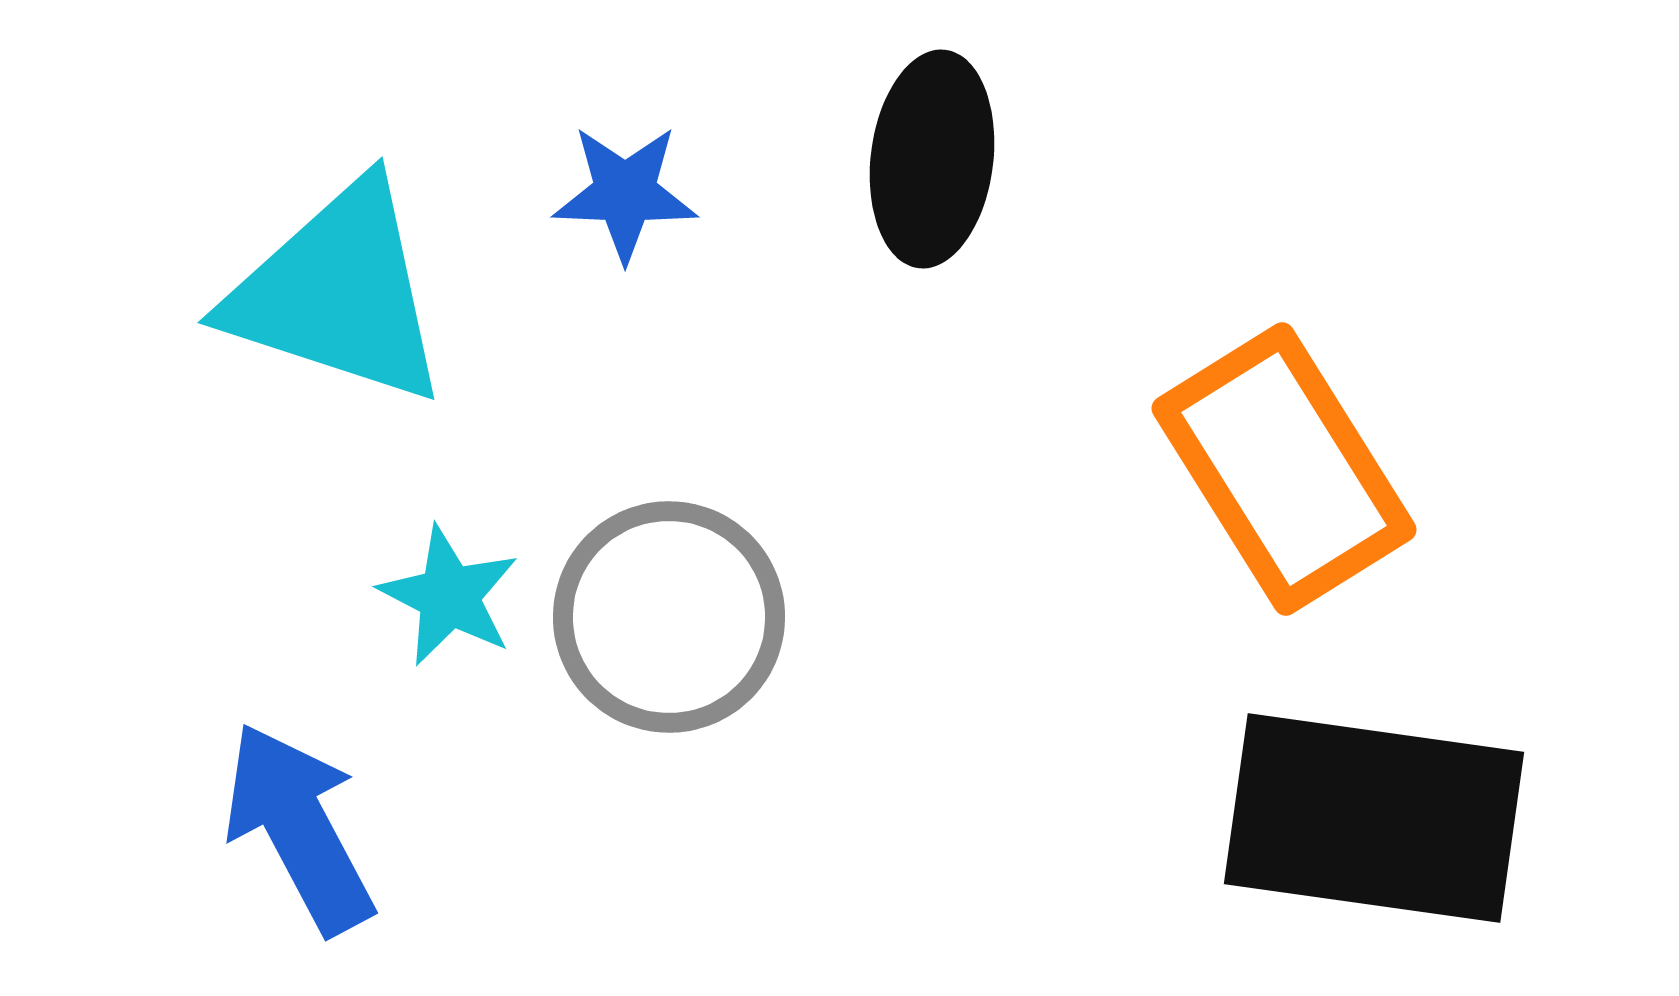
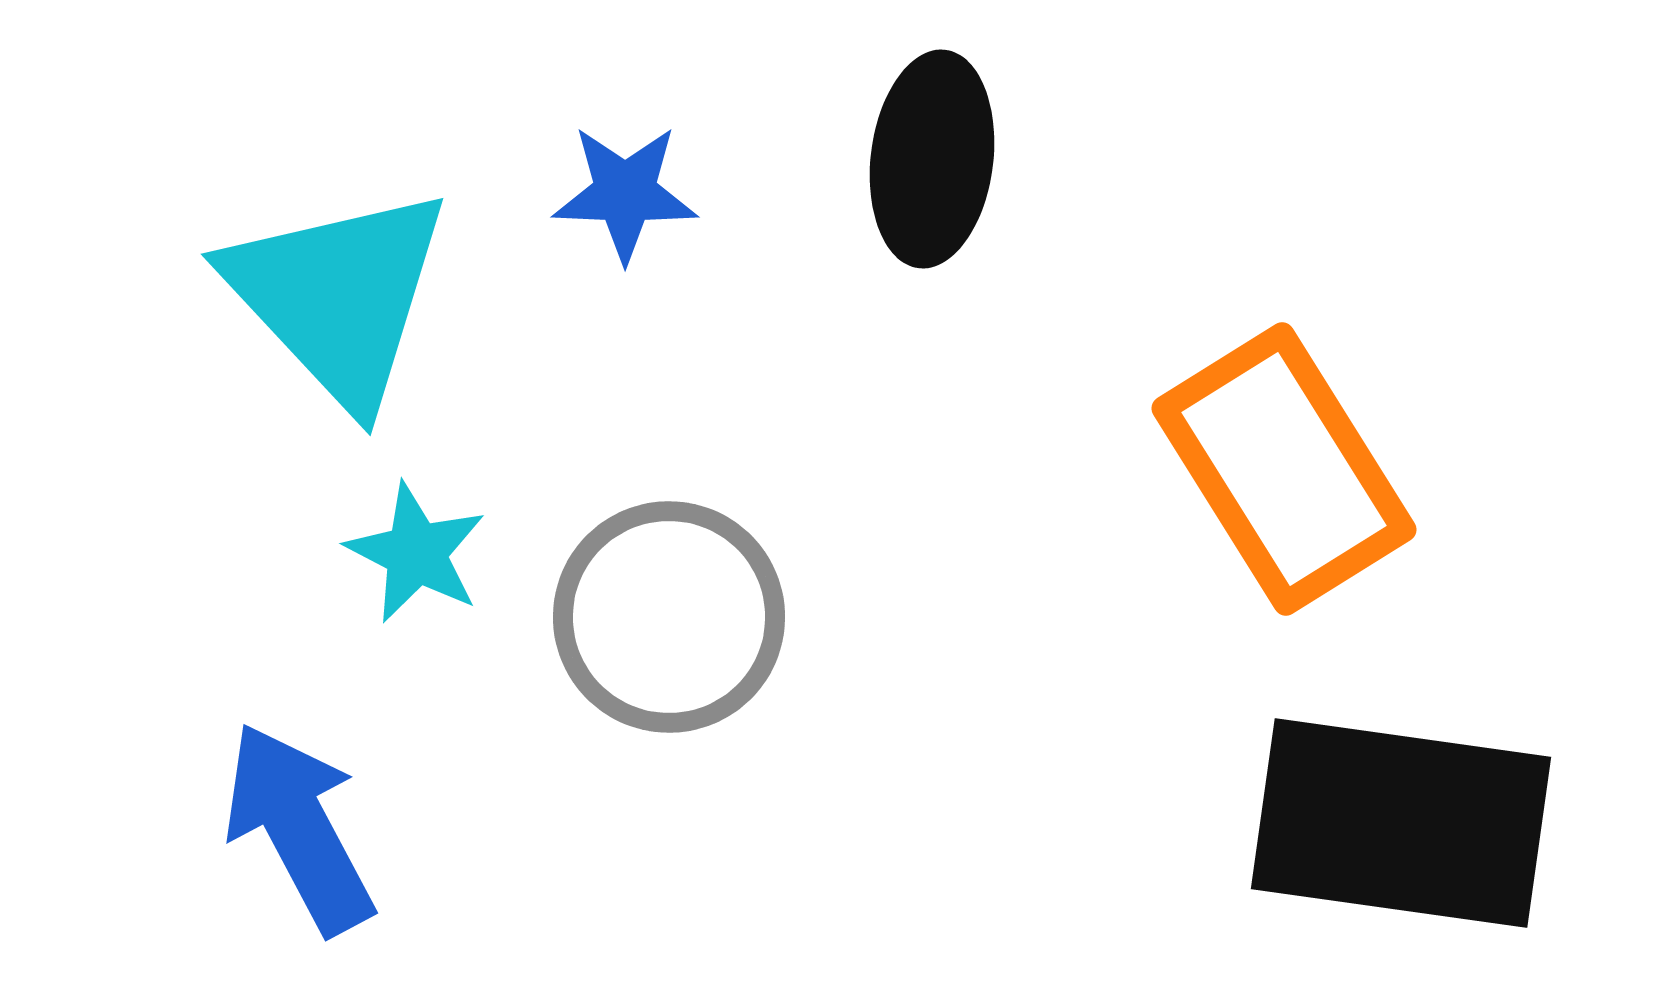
cyan triangle: moved 3 px down; rotated 29 degrees clockwise
cyan star: moved 33 px left, 43 px up
black rectangle: moved 27 px right, 5 px down
